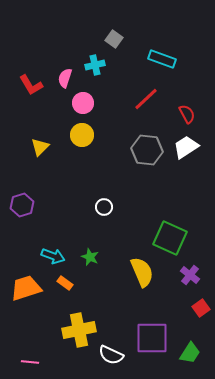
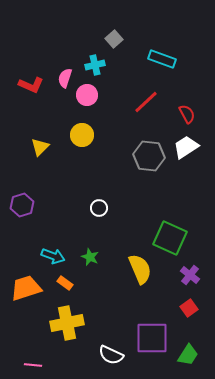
gray square: rotated 12 degrees clockwise
red L-shape: rotated 35 degrees counterclockwise
red line: moved 3 px down
pink circle: moved 4 px right, 8 px up
gray hexagon: moved 2 px right, 6 px down
white circle: moved 5 px left, 1 px down
yellow semicircle: moved 2 px left, 3 px up
red square: moved 12 px left
yellow cross: moved 12 px left, 7 px up
green trapezoid: moved 2 px left, 2 px down
pink line: moved 3 px right, 3 px down
